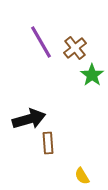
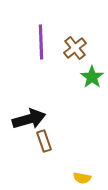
purple line: rotated 28 degrees clockwise
green star: moved 2 px down
brown rectangle: moved 4 px left, 2 px up; rotated 15 degrees counterclockwise
yellow semicircle: moved 2 px down; rotated 48 degrees counterclockwise
